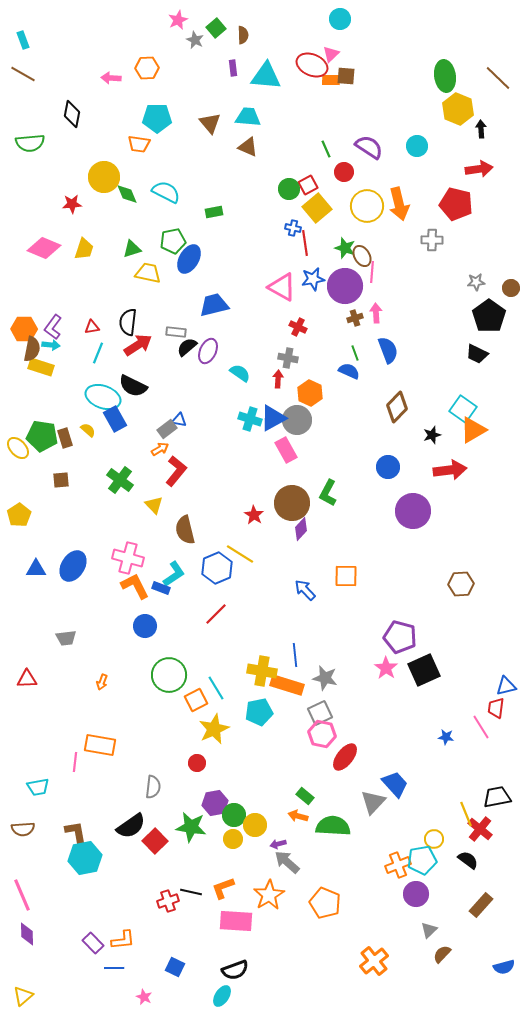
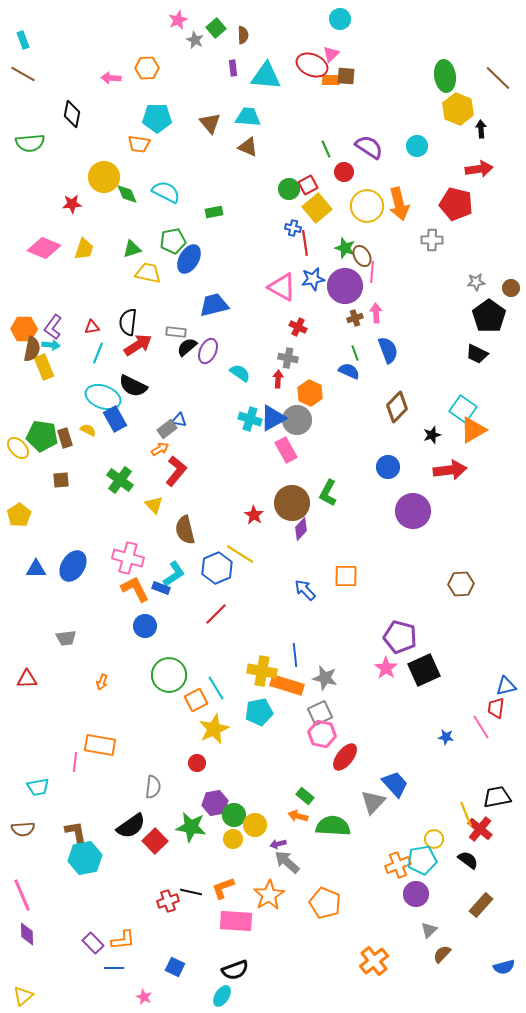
yellow rectangle at (41, 367): moved 3 px right; rotated 50 degrees clockwise
yellow semicircle at (88, 430): rotated 14 degrees counterclockwise
orange L-shape at (135, 586): moved 3 px down
